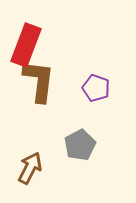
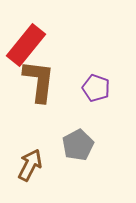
red rectangle: rotated 18 degrees clockwise
gray pentagon: moved 2 px left
brown arrow: moved 3 px up
